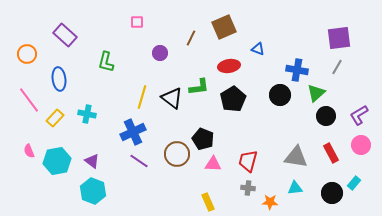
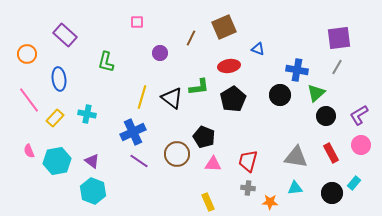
black pentagon at (203, 139): moved 1 px right, 2 px up
